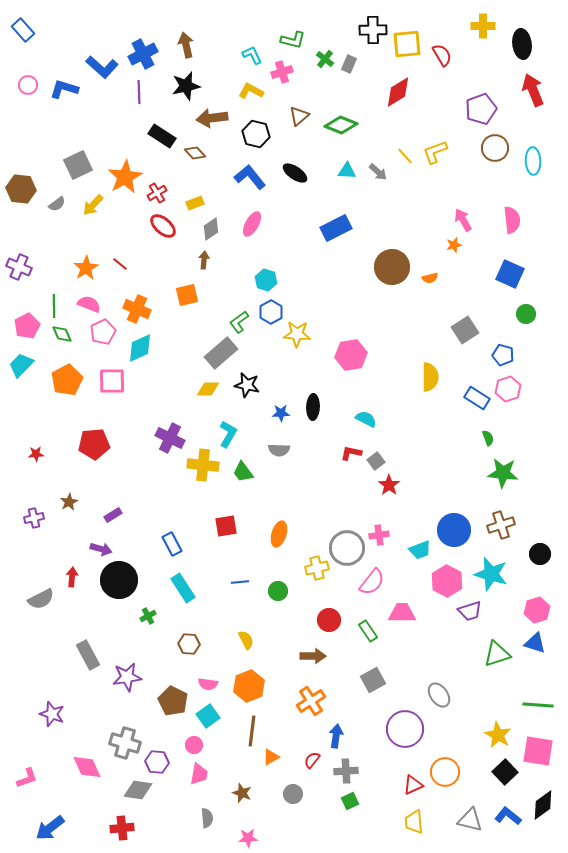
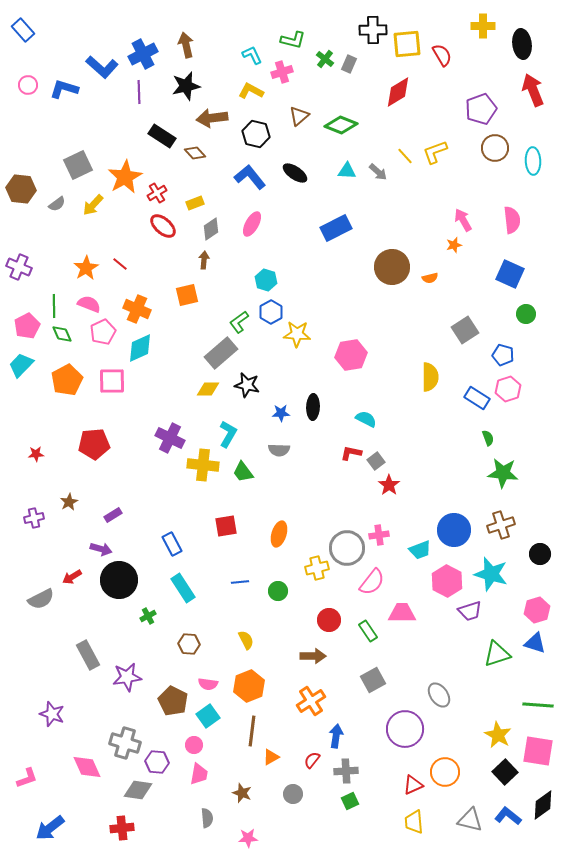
red arrow at (72, 577): rotated 126 degrees counterclockwise
